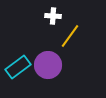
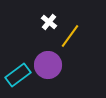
white cross: moved 4 px left, 6 px down; rotated 35 degrees clockwise
cyan rectangle: moved 8 px down
